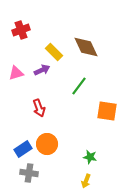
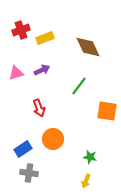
brown diamond: moved 2 px right
yellow rectangle: moved 9 px left, 14 px up; rotated 66 degrees counterclockwise
orange circle: moved 6 px right, 5 px up
